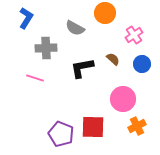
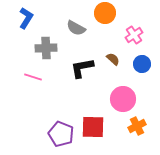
gray semicircle: moved 1 px right
pink line: moved 2 px left, 1 px up
